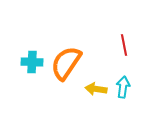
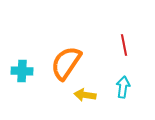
cyan cross: moved 10 px left, 9 px down
yellow arrow: moved 11 px left, 6 px down
